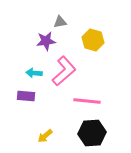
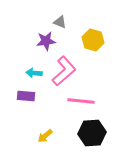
gray triangle: rotated 32 degrees clockwise
pink line: moved 6 px left
